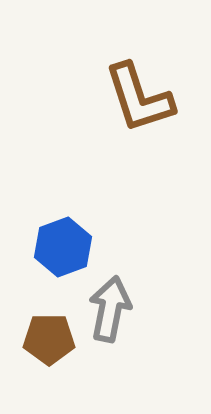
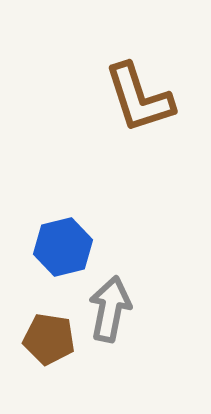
blue hexagon: rotated 6 degrees clockwise
brown pentagon: rotated 9 degrees clockwise
